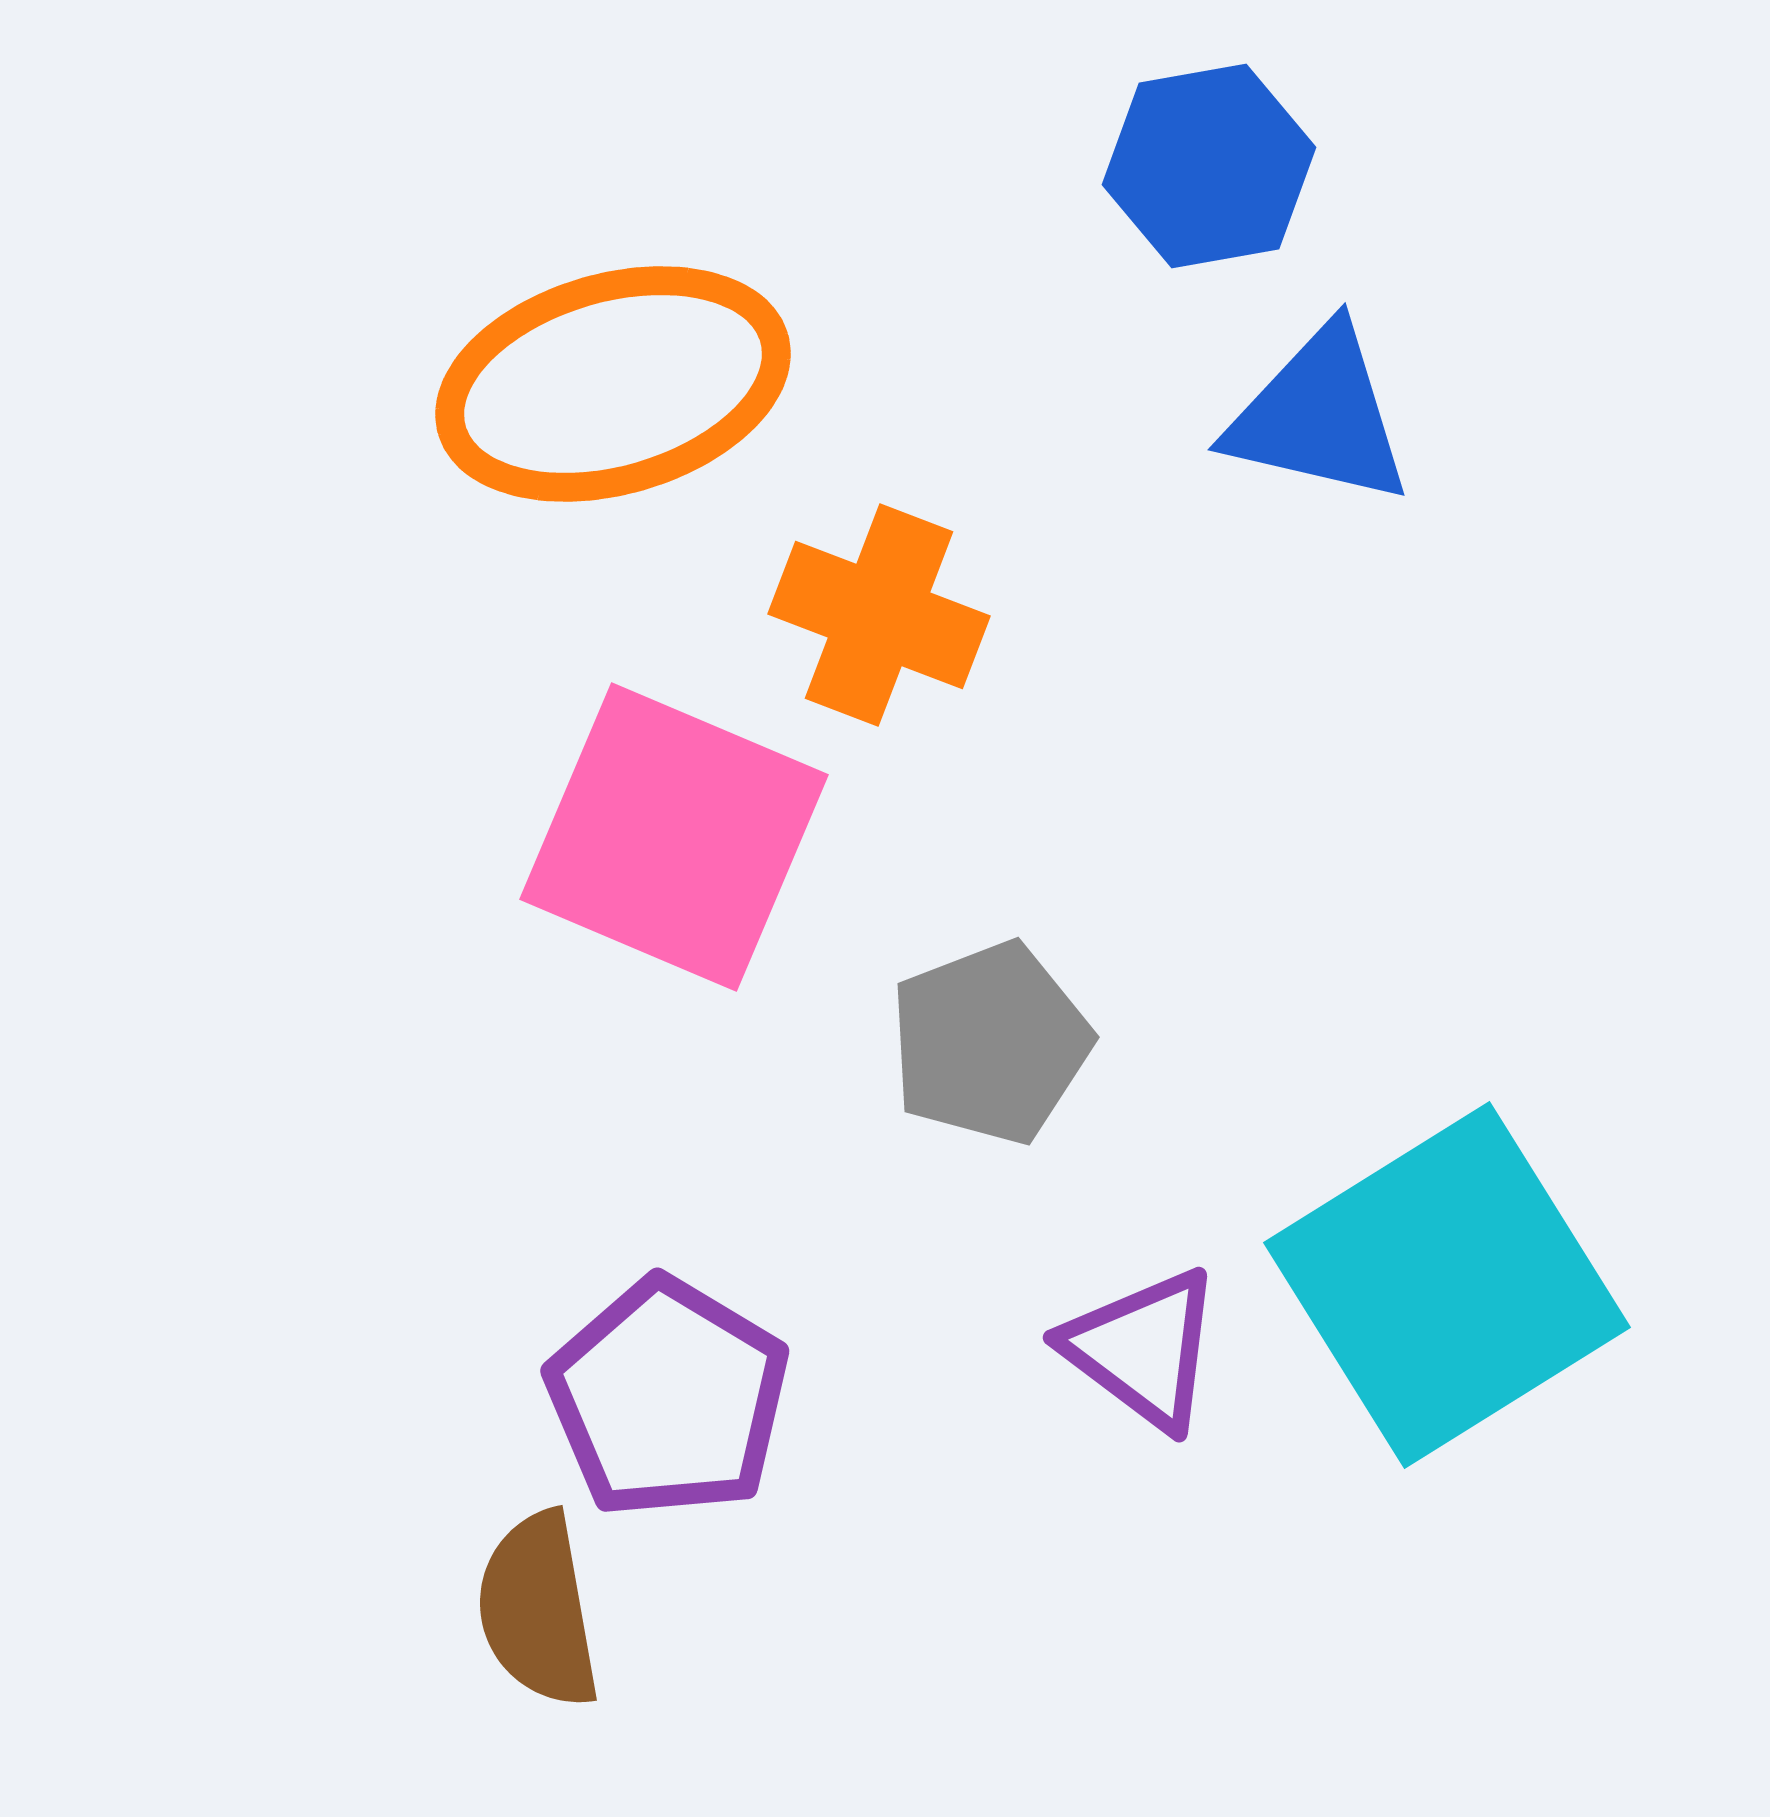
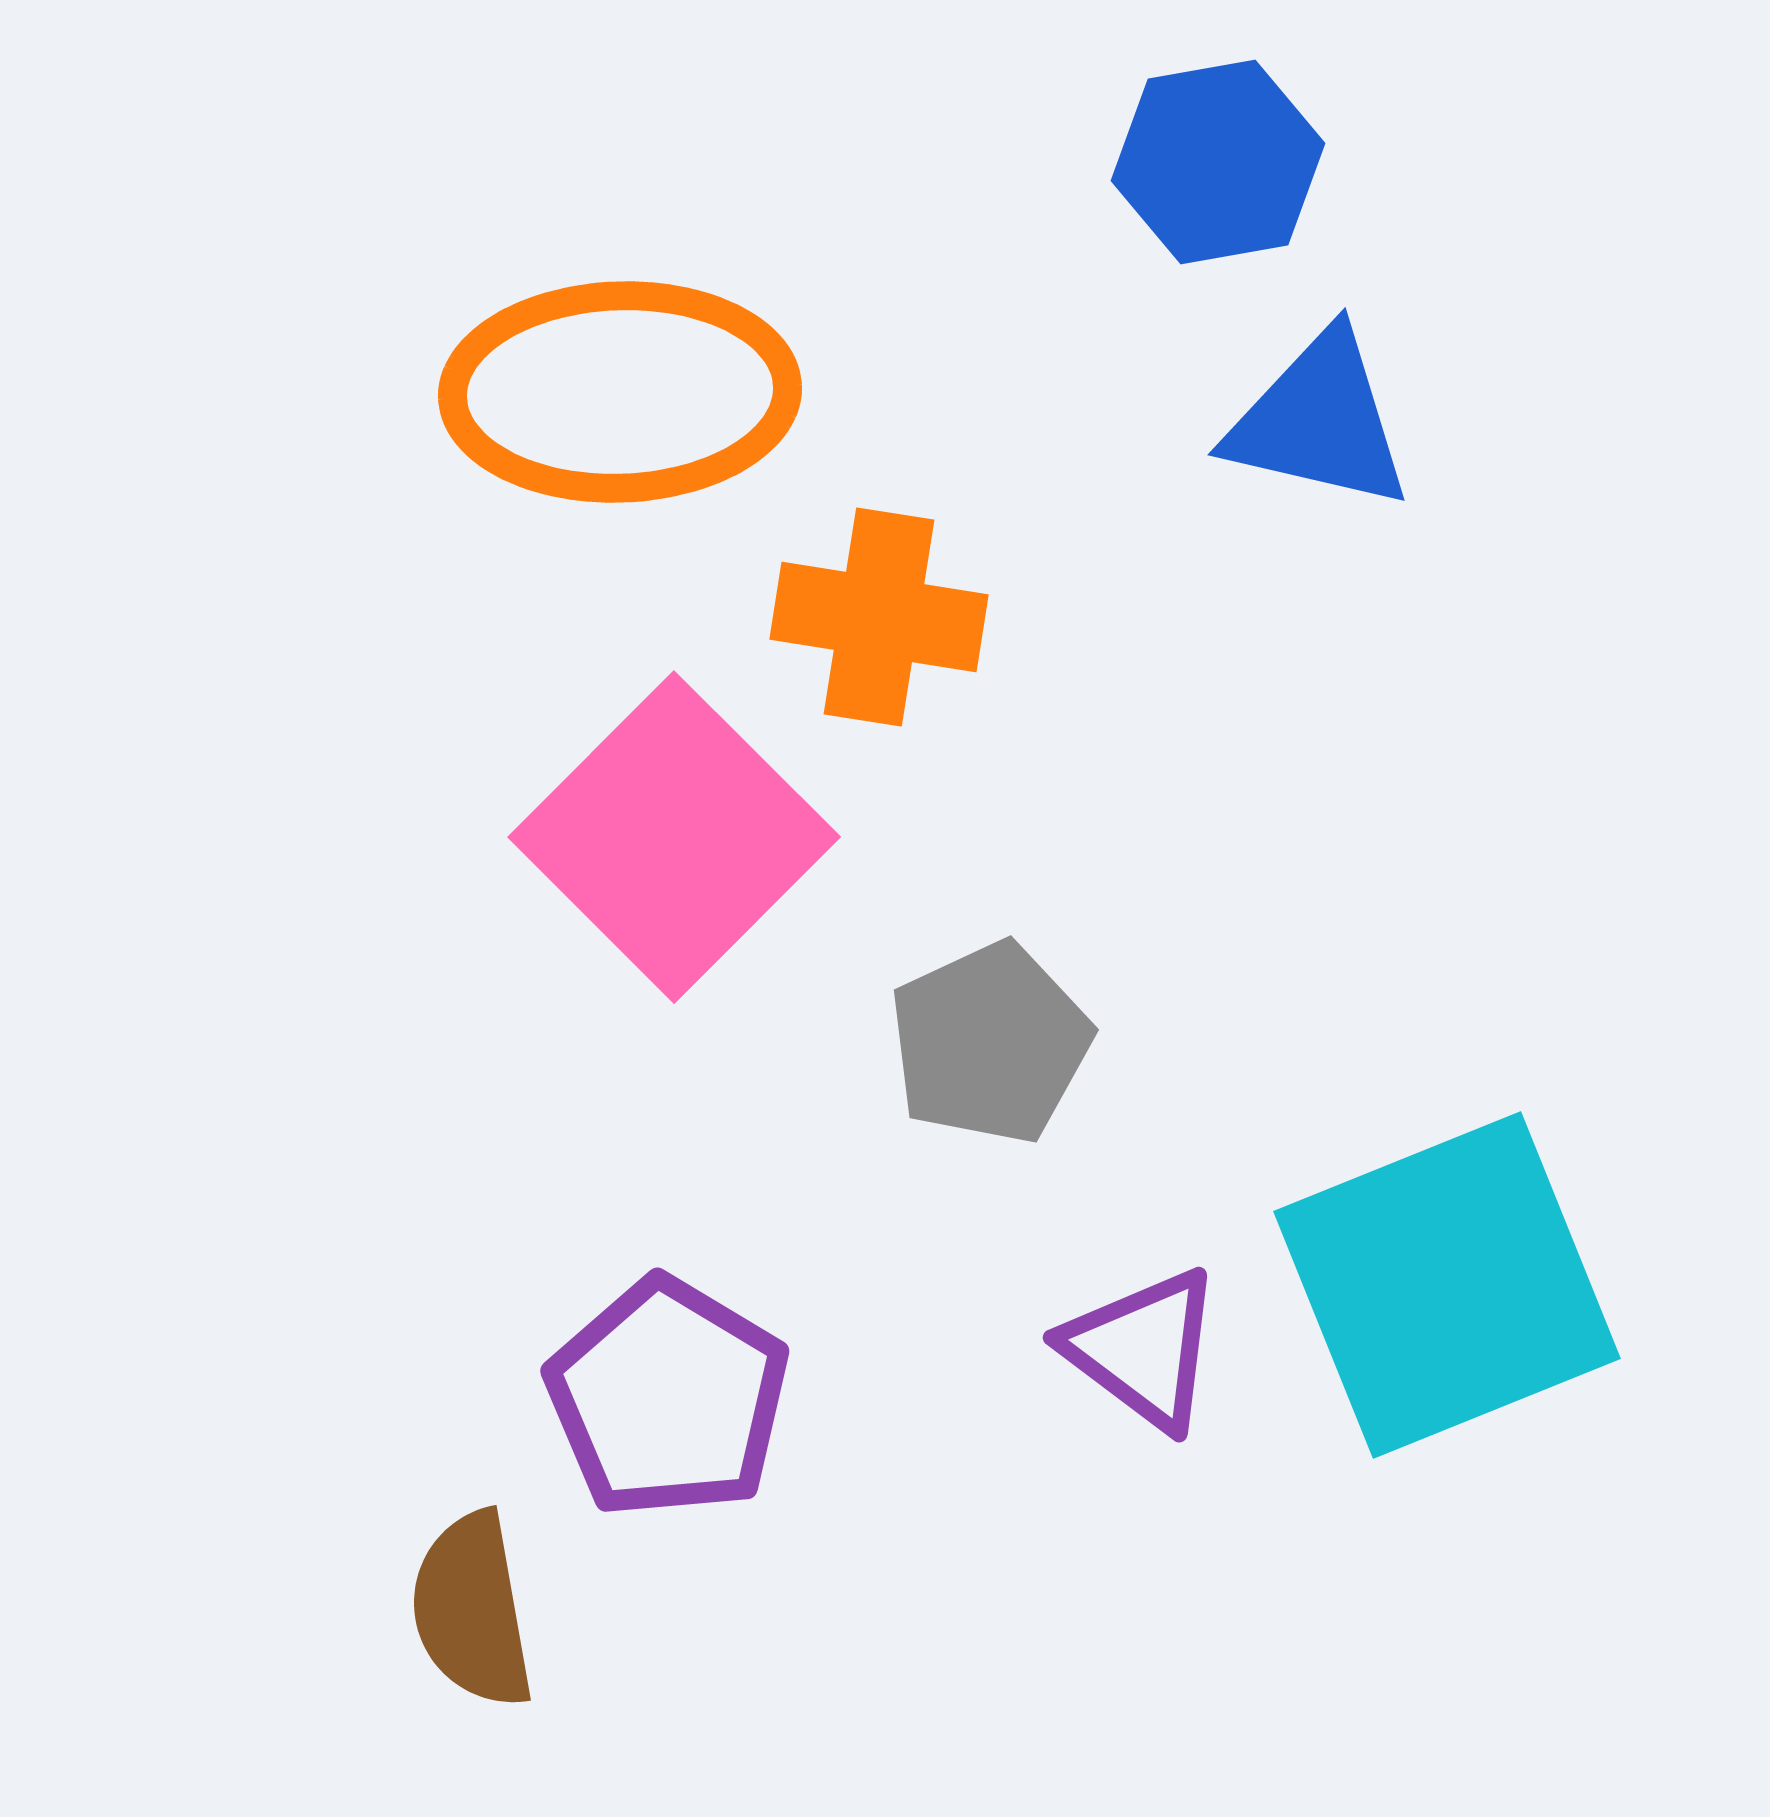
blue hexagon: moved 9 px right, 4 px up
orange ellipse: moved 7 px right, 8 px down; rotated 14 degrees clockwise
blue triangle: moved 5 px down
orange cross: moved 2 px down; rotated 12 degrees counterclockwise
pink square: rotated 22 degrees clockwise
gray pentagon: rotated 4 degrees counterclockwise
cyan square: rotated 10 degrees clockwise
brown semicircle: moved 66 px left
